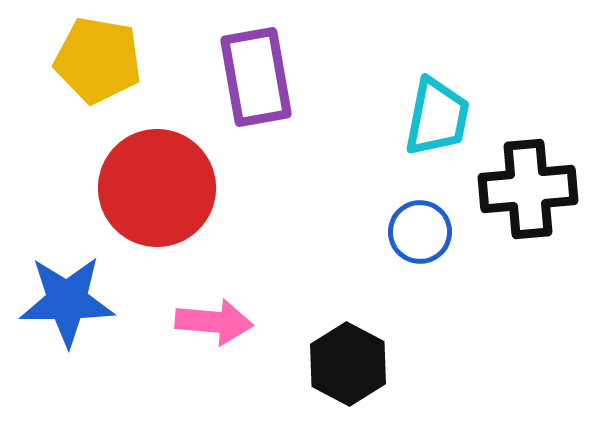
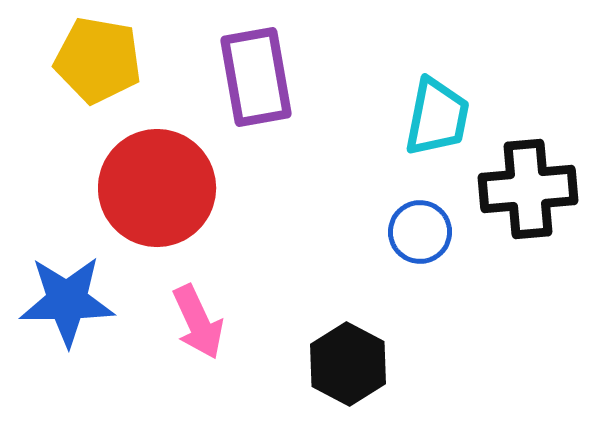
pink arrow: moved 16 px left; rotated 60 degrees clockwise
